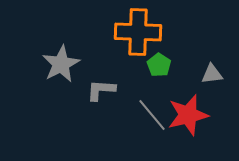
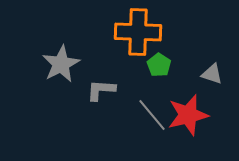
gray triangle: rotated 25 degrees clockwise
